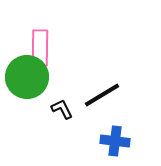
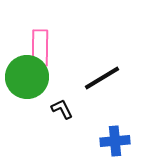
black line: moved 17 px up
blue cross: rotated 12 degrees counterclockwise
